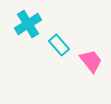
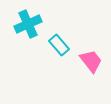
cyan cross: rotated 8 degrees clockwise
